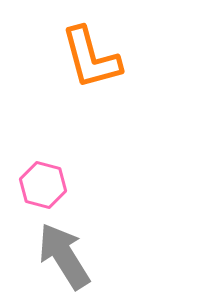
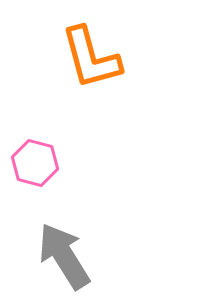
pink hexagon: moved 8 px left, 22 px up
